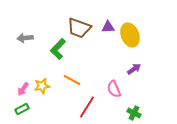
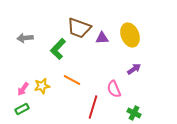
purple triangle: moved 6 px left, 11 px down
red line: moved 6 px right; rotated 15 degrees counterclockwise
